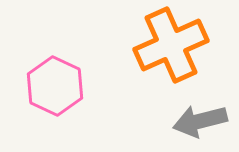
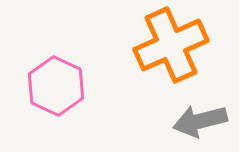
pink hexagon: moved 1 px right
